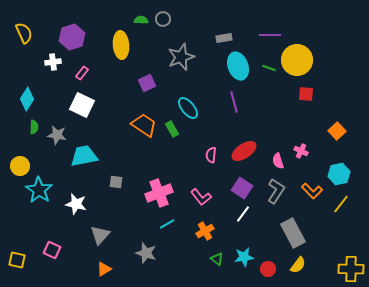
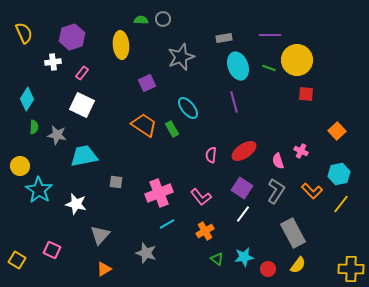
yellow square at (17, 260): rotated 18 degrees clockwise
